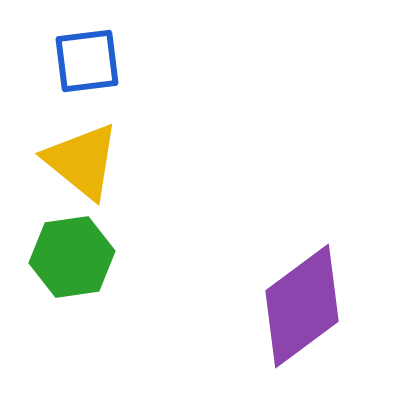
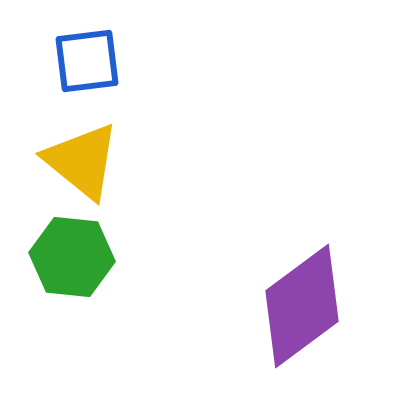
green hexagon: rotated 14 degrees clockwise
